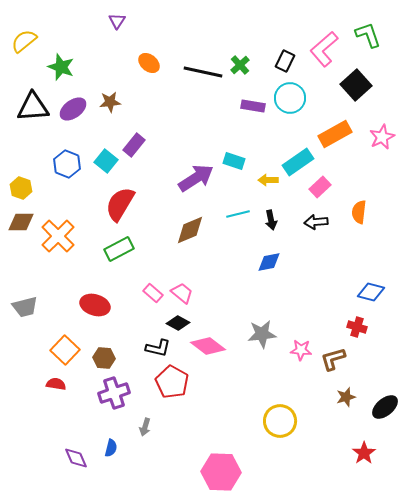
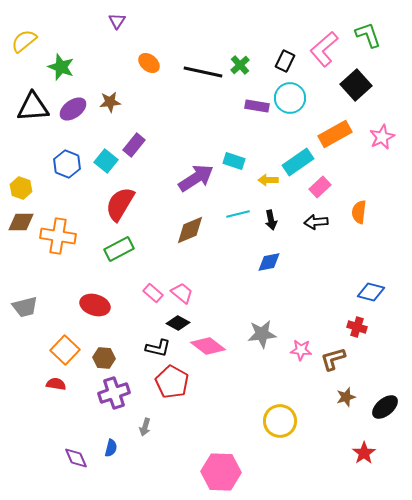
purple rectangle at (253, 106): moved 4 px right
orange cross at (58, 236): rotated 36 degrees counterclockwise
